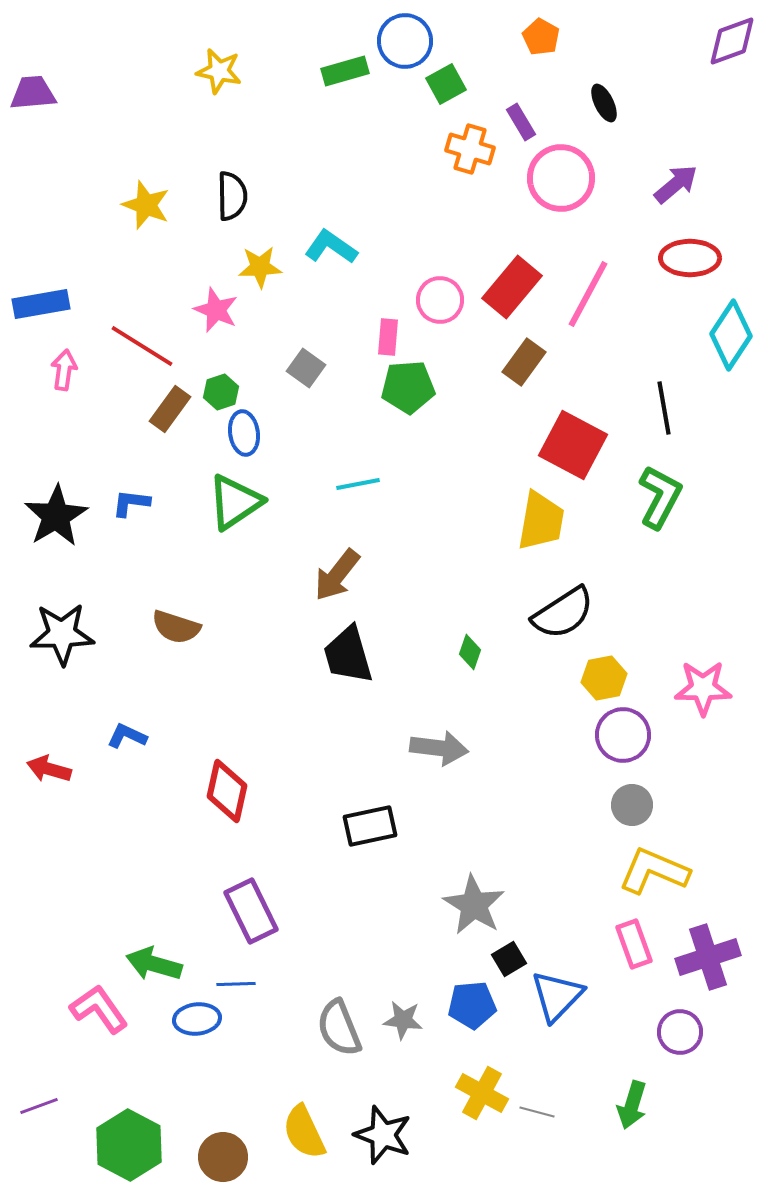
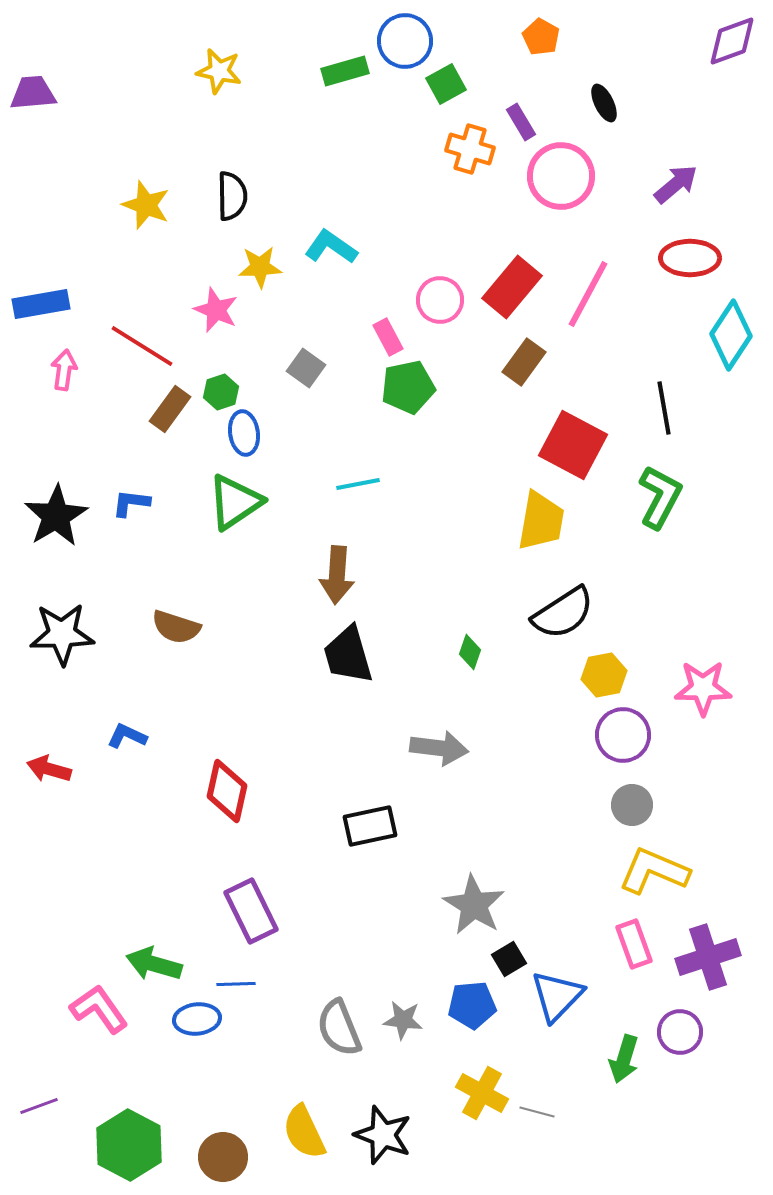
pink circle at (561, 178): moved 2 px up
pink rectangle at (388, 337): rotated 33 degrees counterclockwise
green pentagon at (408, 387): rotated 8 degrees counterclockwise
brown arrow at (337, 575): rotated 34 degrees counterclockwise
yellow hexagon at (604, 678): moved 3 px up
green arrow at (632, 1105): moved 8 px left, 46 px up
